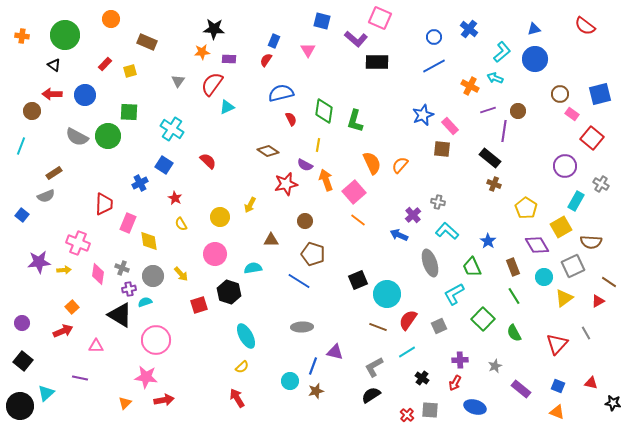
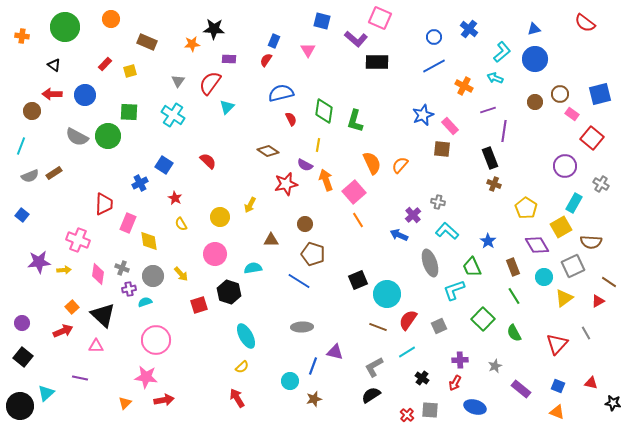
red semicircle at (585, 26): moved 3 px up
green circle at (65, 35): moved 8 px up
orange star at (202, 52): moved 10 px left, 8 px up
red semicircle at (212, 84): moved 2 px left, 1 px up
orange cross at (470, 86): moved 6 px left
cyan triangle at (227, 107): rotated 21 degrees counterclockwise
brown circle at (518, 111): moved 17 px right, 9 px up
cyan cross at (172, 129): moved 1 px right, 14 px up
black rectangle at (490, 158): rotated 30 degrees clockwise
gray semicircle at (46, 196): moved 16 px left, 20 px up
cyan rectangle at (576, 201): moved 2 px left, 2 px down
orange line at (358, 220): rotated 21 degrees clockwise
brown circle at (305, 221): moved 3 px down
pink cross at (78, 243): moved 3 px up
cyan L-shape at (454, 294): moved 4 px up; rotated 10 degrees clockwise
black triangle at (120, 315): moved 17 px left; rotated 12 degrees clockwise
black square at (23, 361): moved 4 px up
brown star at (316, 391): moved 2 px left, 8 px down
